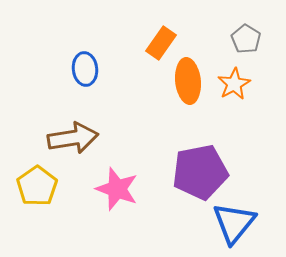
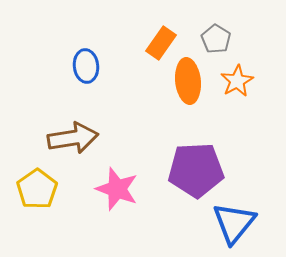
gray pentagon: moved 30 px left
blue ellipse: moved 1 px right, 3 px up
orange star: moved 3 px right, 3 px up
purple pentagon: moved 4 px left, 2 px up; rotated 8 degrees clockwise
yellow pentagon: moved 3 px down
